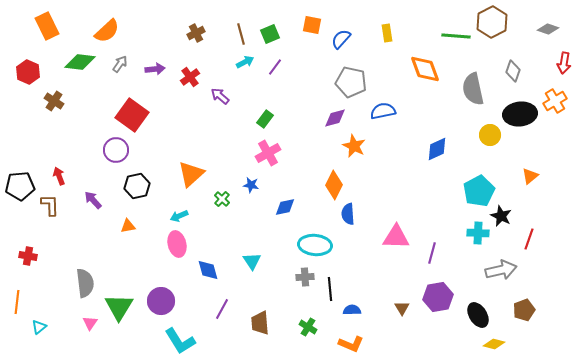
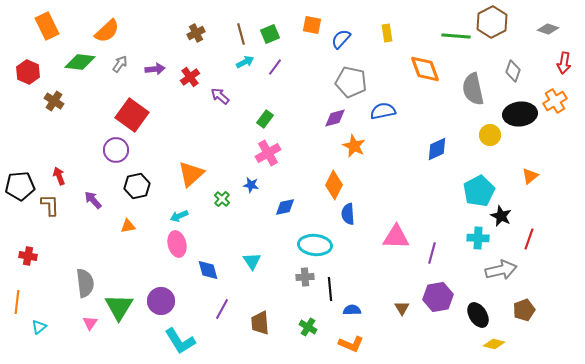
cyan cross at (478, 233): moved 5 px down
